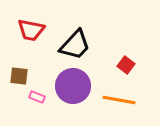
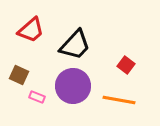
red trapezoid: rotated 52 degrees counterclockwise
brown square: moved 1 px up; rotated 18 degrees clockwise
